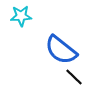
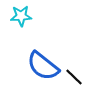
blue semicircle: moved 18 px left, 16 px down
